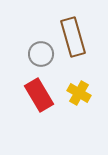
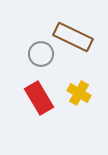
brown rectangle: rotated 48 degrees counterclockwise
red rectangle: moved 3 px down
